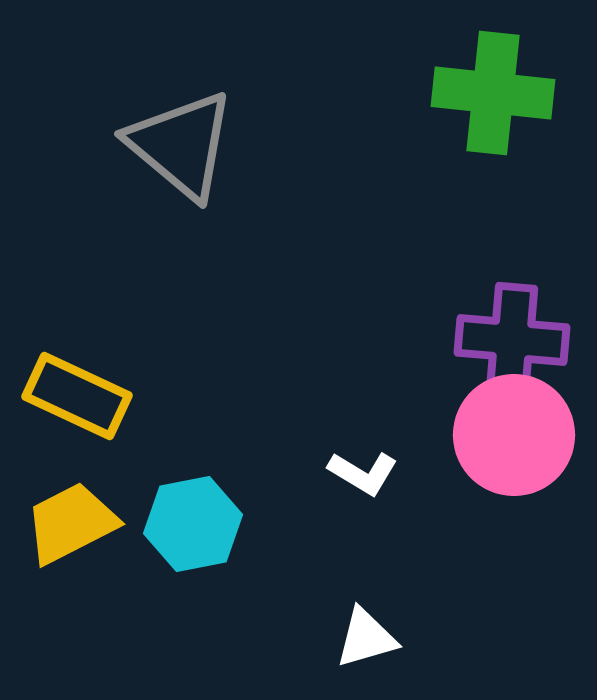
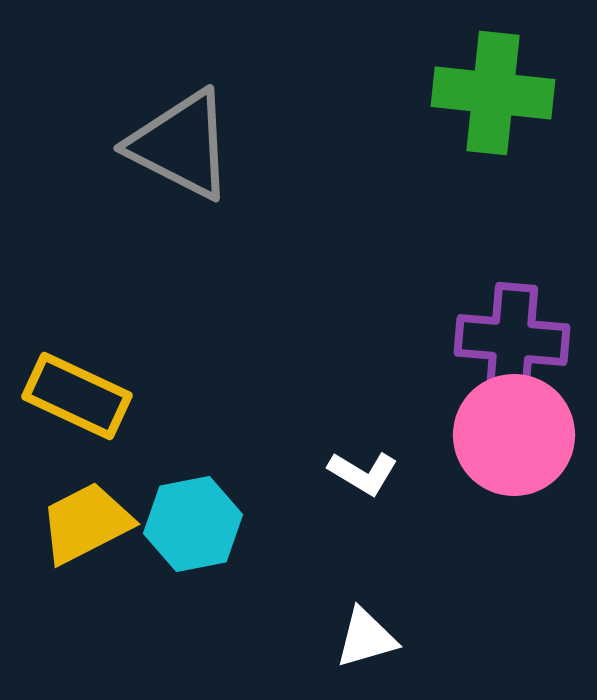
gray triangle: rotated 13 degrees counterclockwise
yellow trapezoid: moved 15 px right
